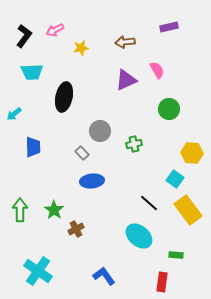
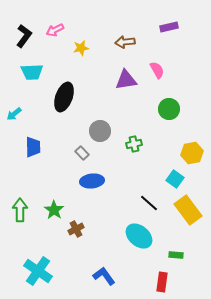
purple triangle: rotated 15 degrees clockwise
black ellipse: rotated 8 degrees clockwise
yellow hexagon: rotated 15 degrees counterclockwise
